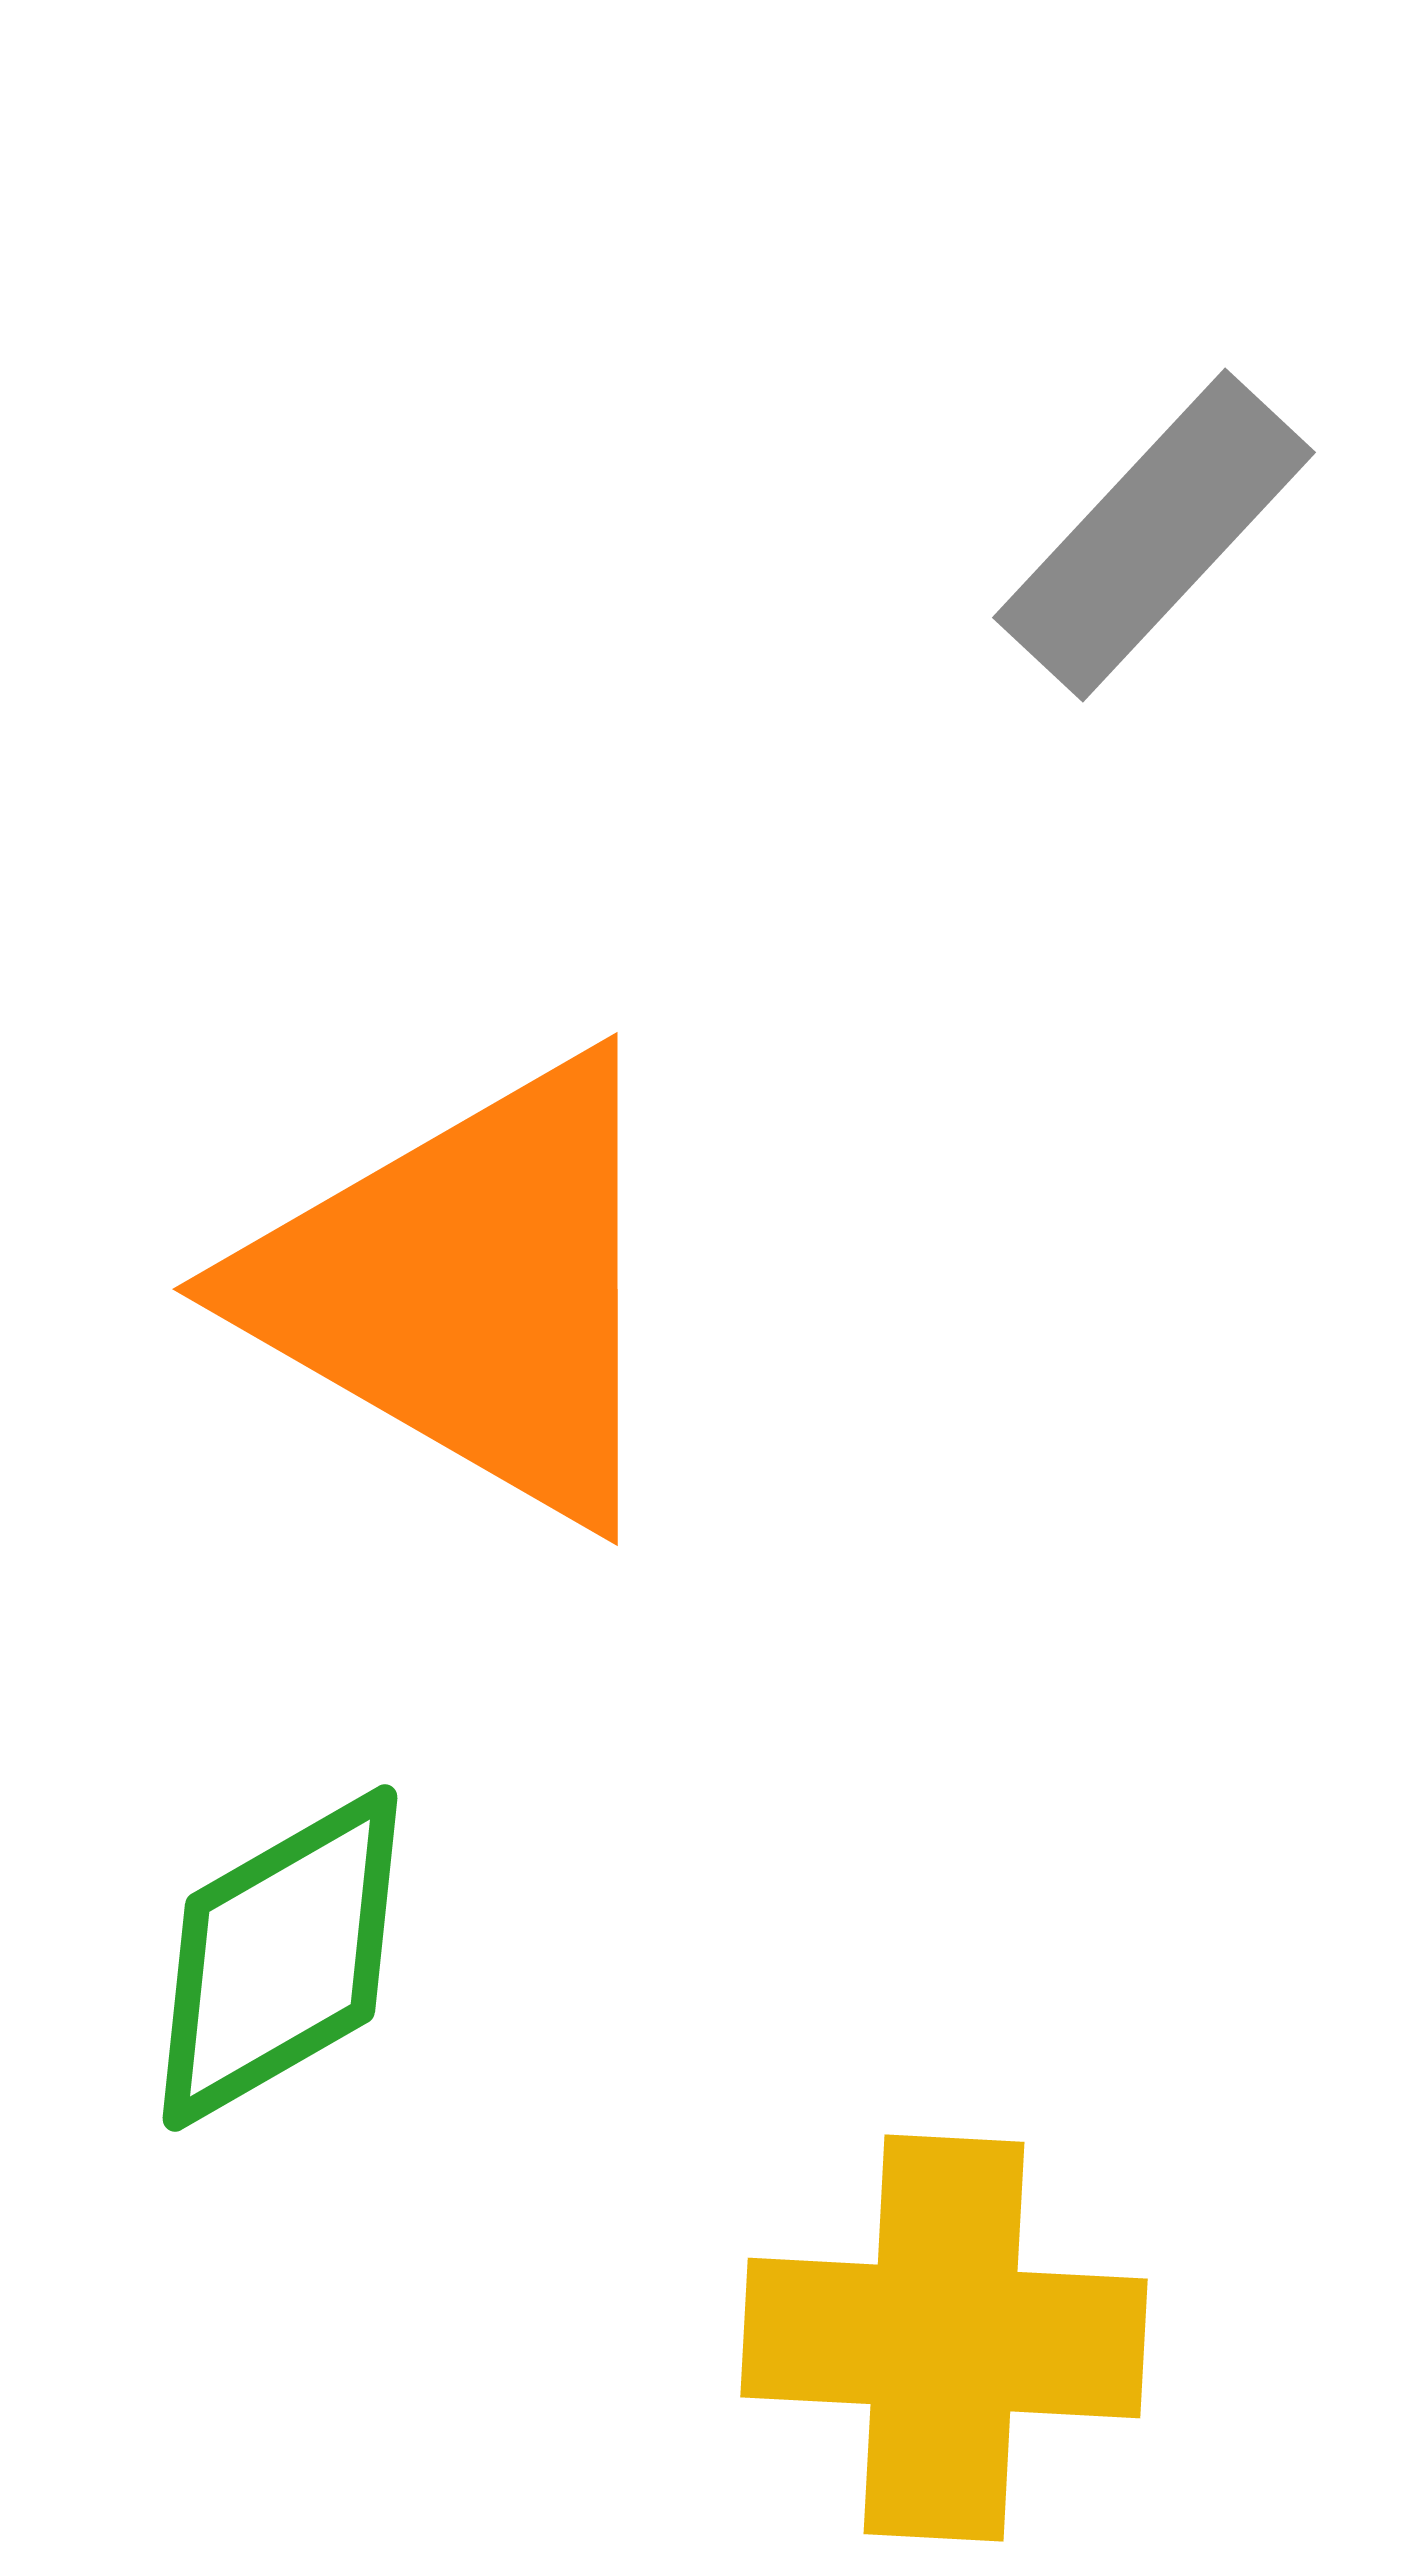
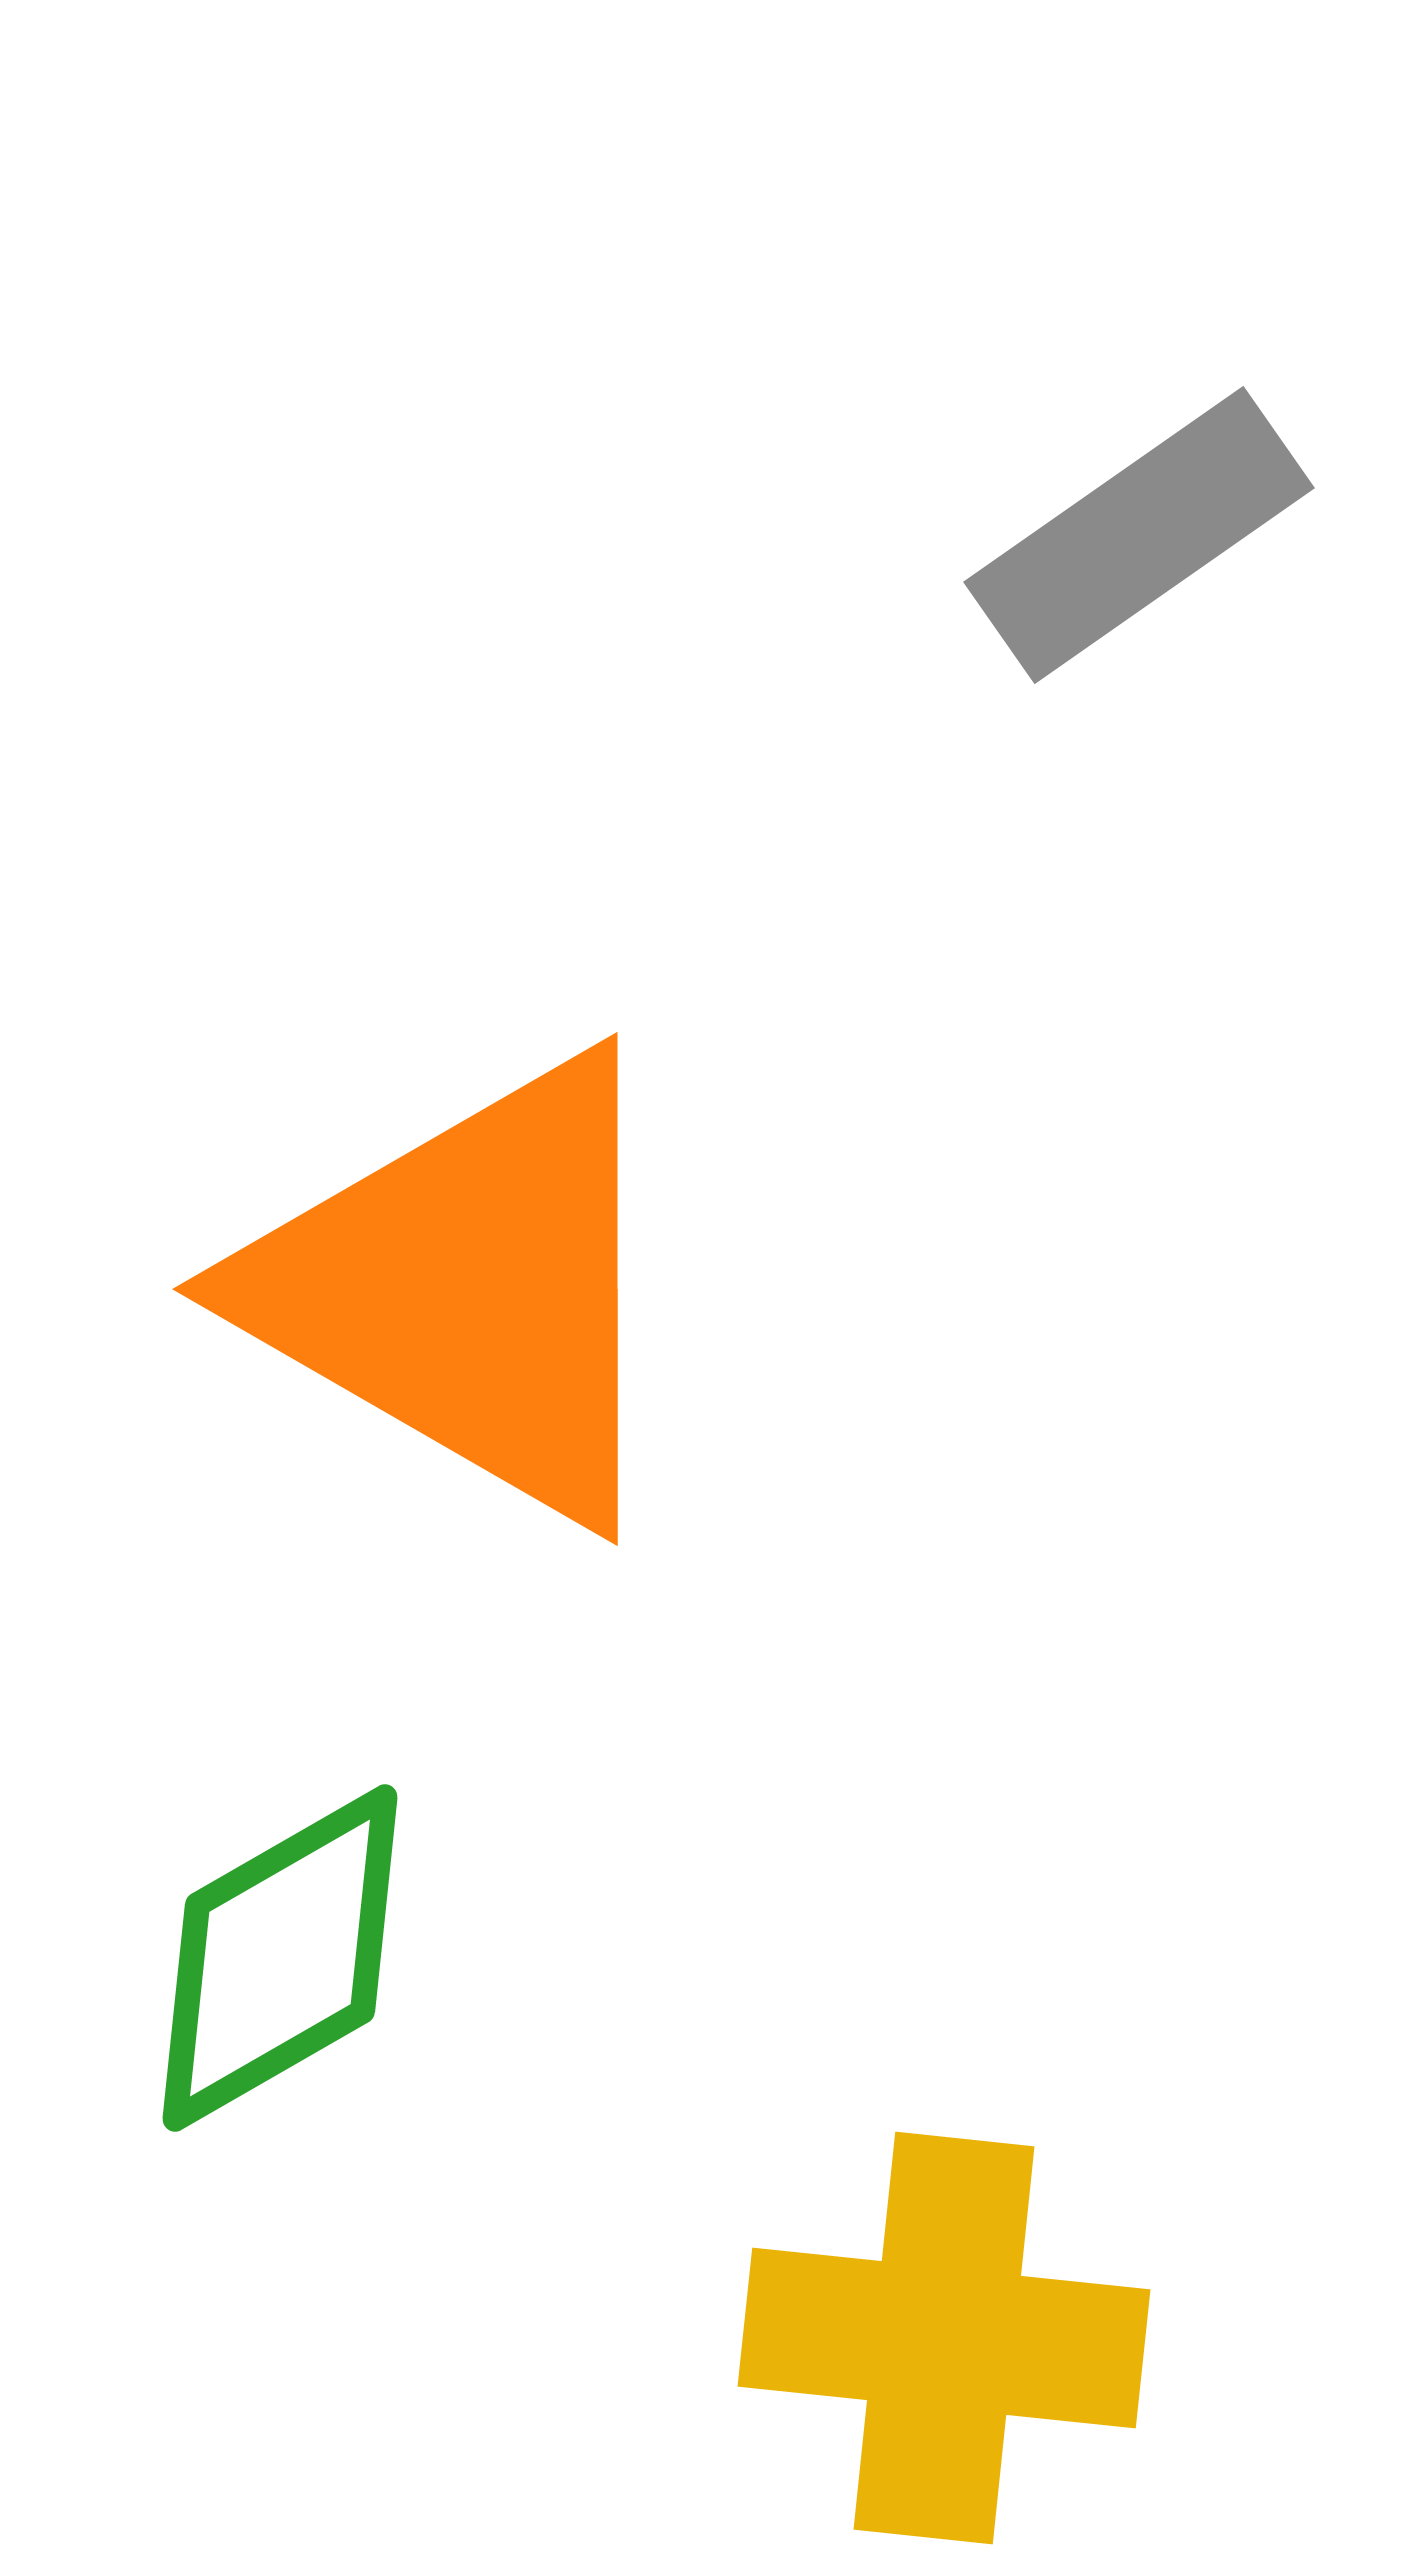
gray rectangle: moved 15 px left; rotated 12 degrees clockwise
yellow cross: rotated 3 degrees clockwise
